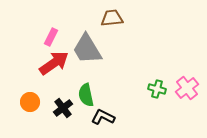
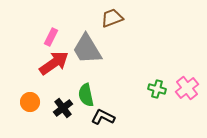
brown trapezoid: rotated 15 degrees counterclockwise
